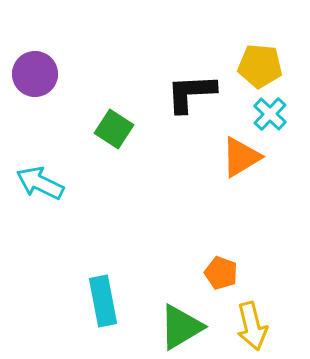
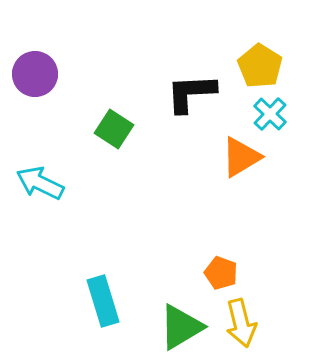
yellow pentagon: rotated 27 degrees clockwise
cyan rectangle: rotated 6 degrees counterclockwise
yellow arrow: moved 11 px left, 3 px up
